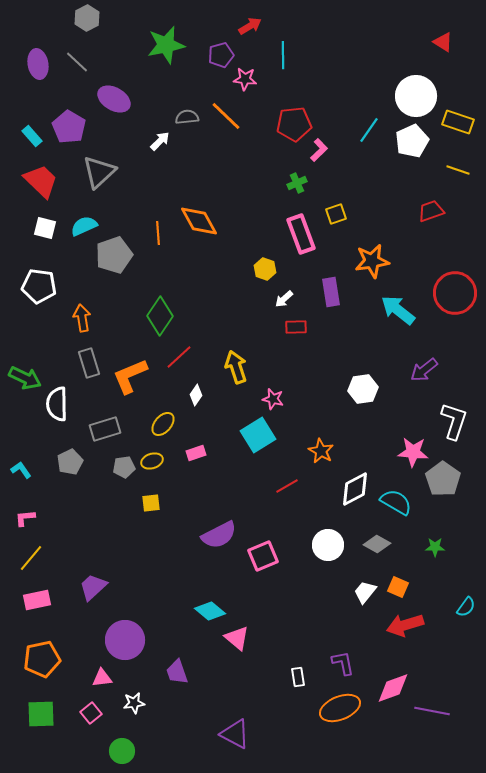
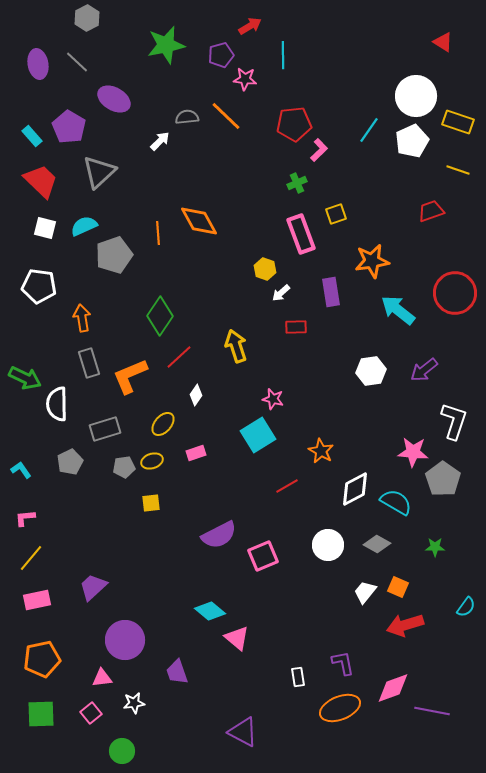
white arrow at (284, 299): moved 3 px left, 6 px up
yellow arrow at (236, 367): moved 21 px up
white hexagon at (363, 389): moved 8 px right, 18 px up
purple triangle at (235, 734): moved 8 px right, 2 px up
